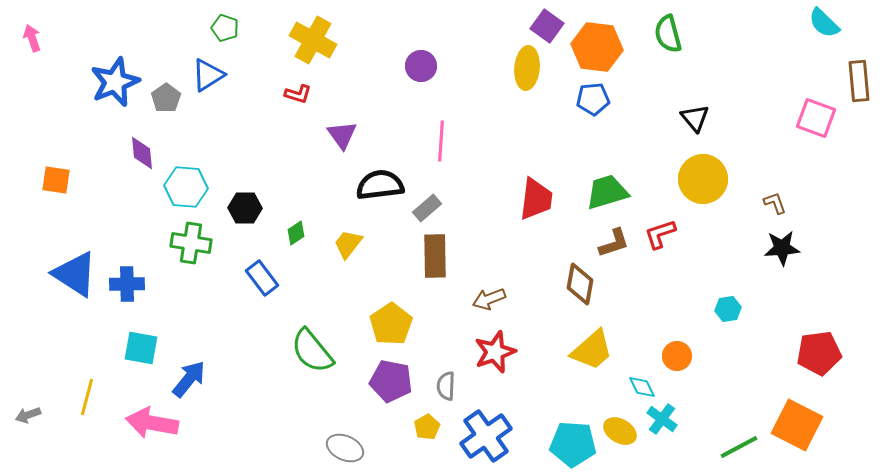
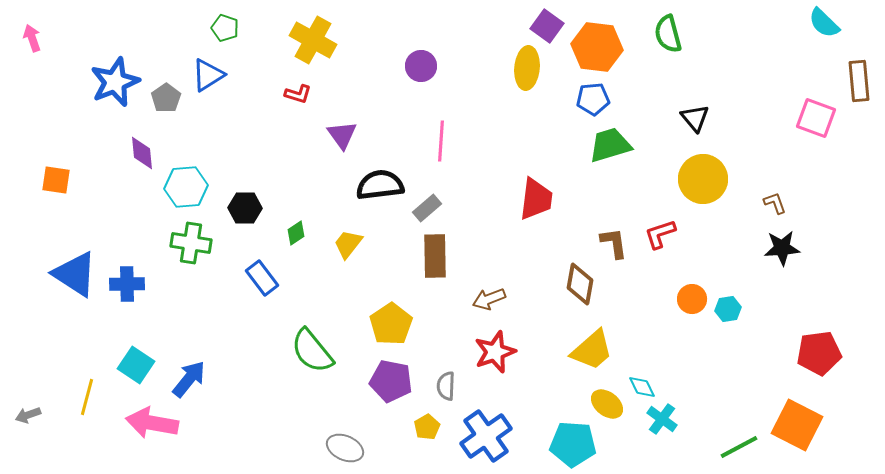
cyan hexagon at (186, 187): rotated 9 degrees counterclockwise
green trapezoid at (607, 192): moved 3 px right, 47 px up
brown L-shape at (614, 243): rotated 80 degrees counterclockwise
cyan square at (141, 348): moved 5 px left, 17 px down; rotated 24 degrees clockwise
orange circle at (677, 356): moved 15 px right, 57 px up
yellow ellipse at (620, 431): moved 13 px left, 27 px up; rotated 8 degrees clockwise
